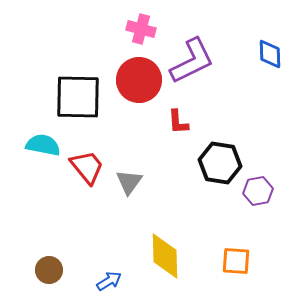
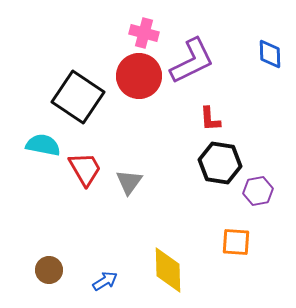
pink cross: moved 3 px right, 4 px down
red circle: moved 4 px up
black square: rotated 33 degrees clockwise
red L-shape: moved 32 px right, 3 px up
red trapezoid: moved 2 px left, 2 px down; rotated 9 degrees clockwise
yellow diamond: moved 3 px right, 14 px down
orange square: moved 19 px up
blue arrow: moved 4 px left
